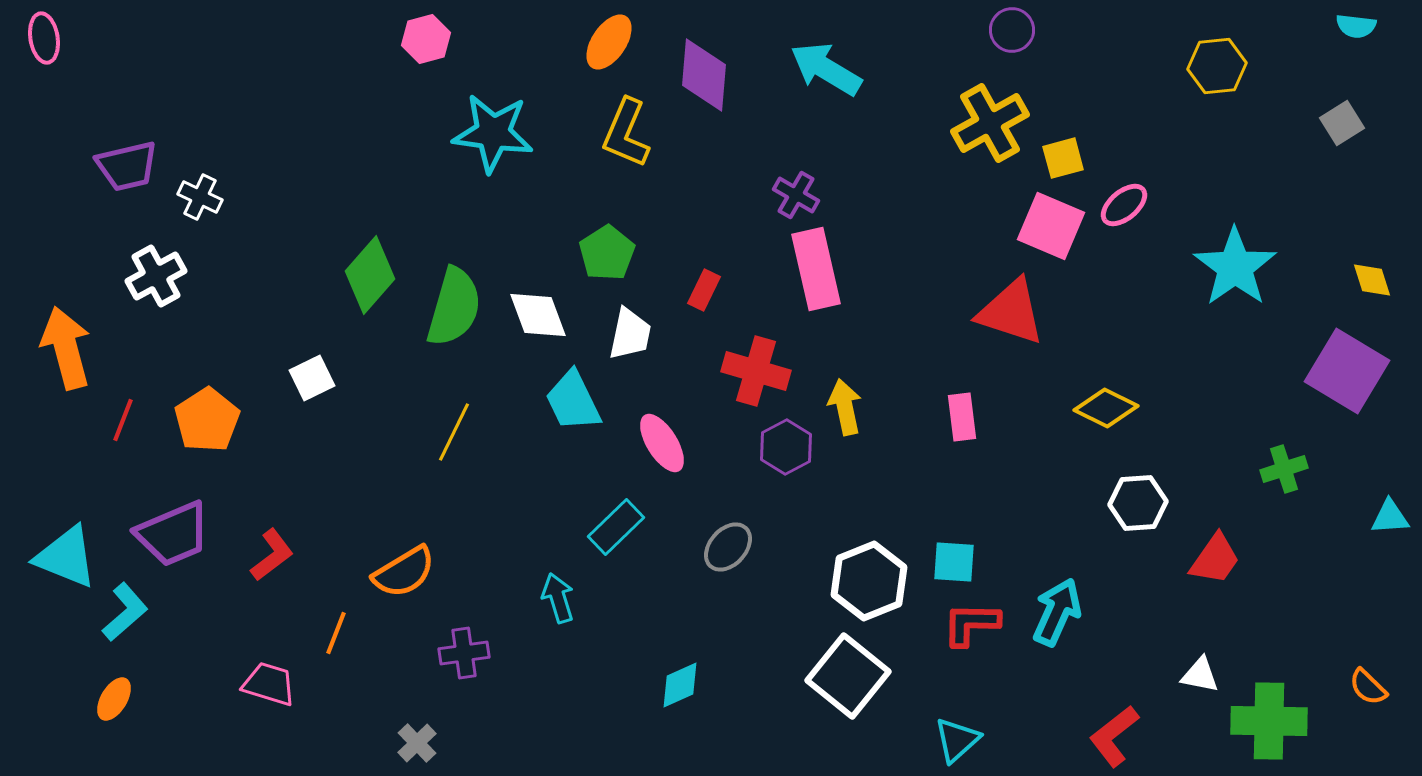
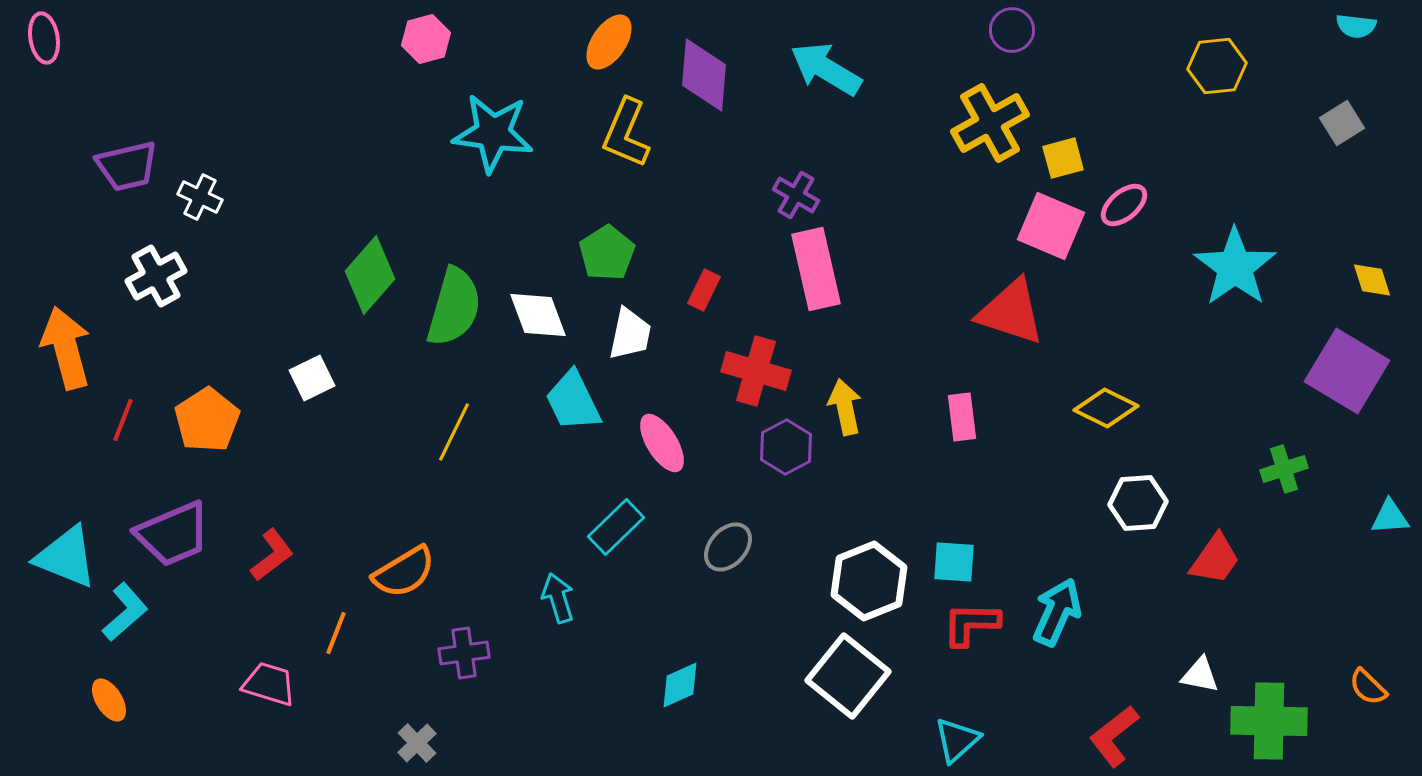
orange ellipse at (114, 699): moved 5 px left, 1 px down; rotated 63 degrees counterclockwise
